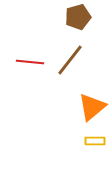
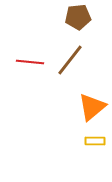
brown pentagon: rotated 10 degrees clockwise
